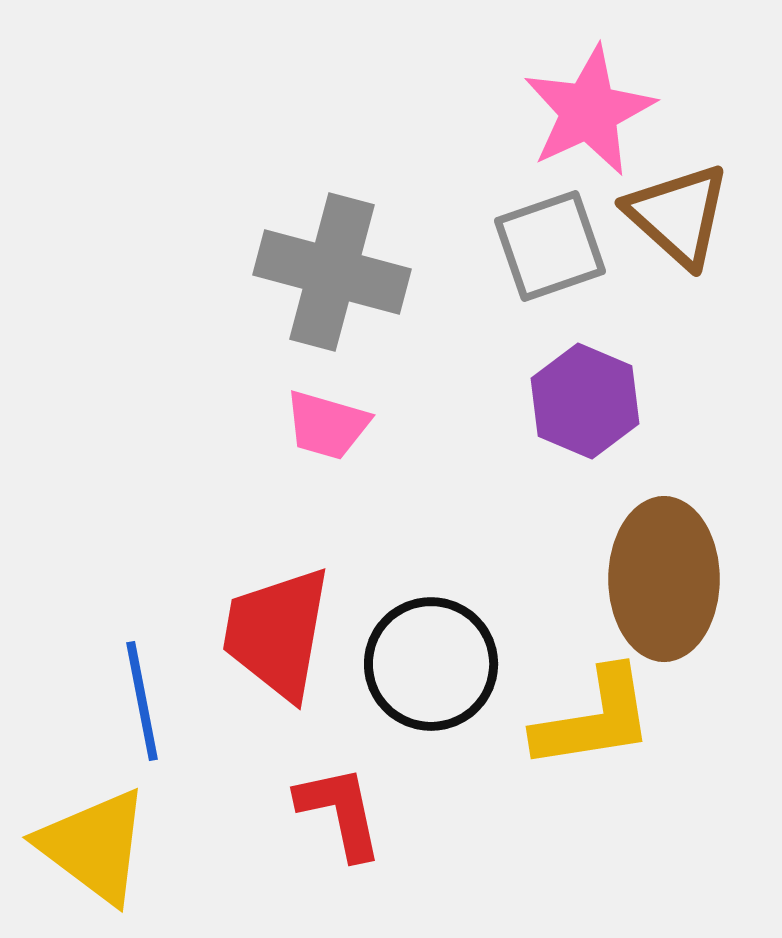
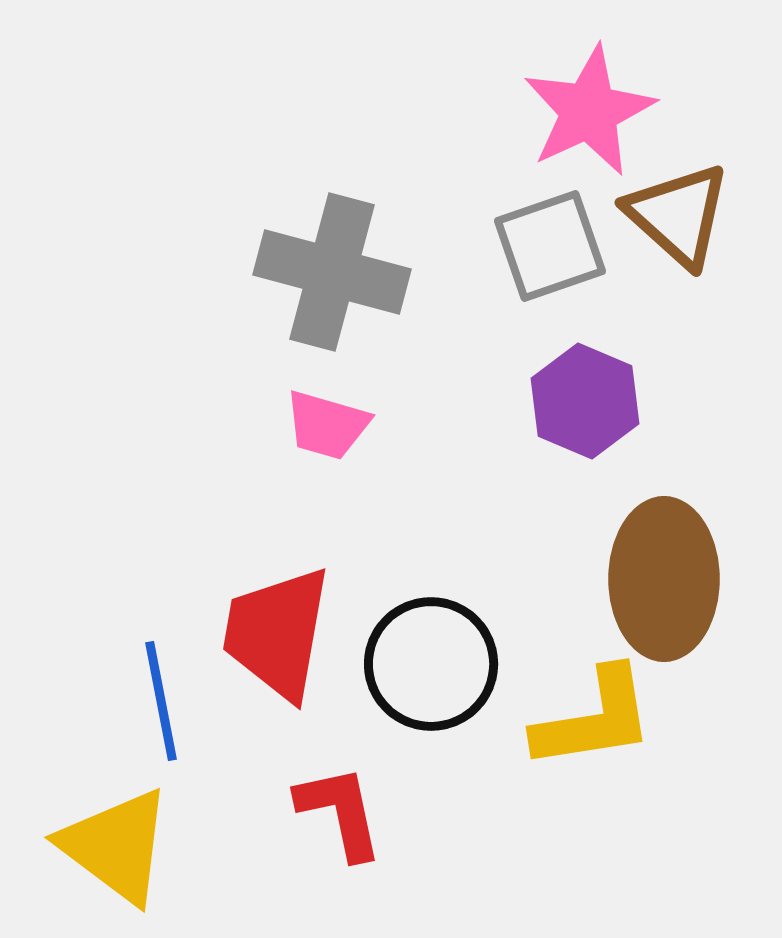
blue line: moved 19 px right
yellow triangle: moved 22 px right
